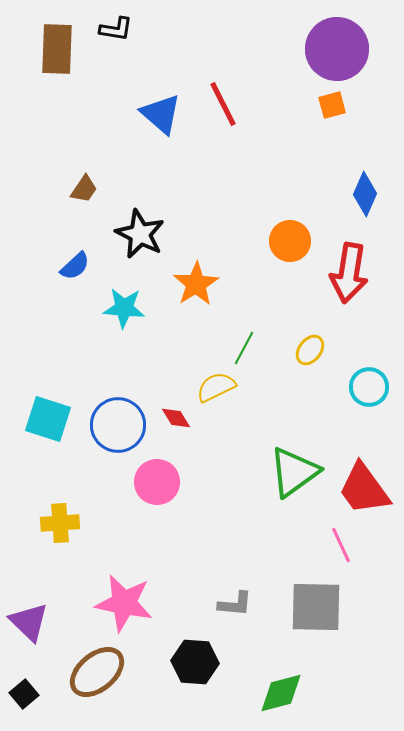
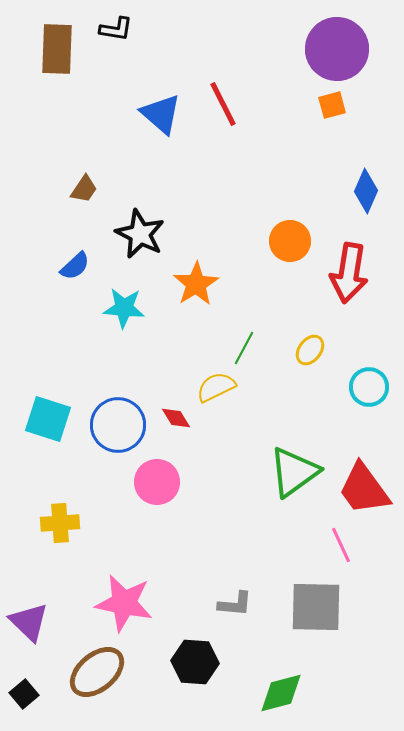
blue diamond: moved 1 px right, 3 px up
